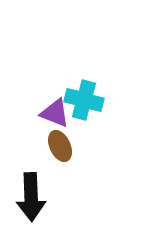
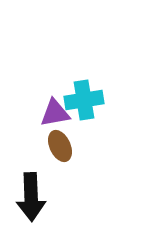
cyan cross: rotated 24 degrees counterclockwise
purple triangle: rotated 32 degrees counterclockwise
